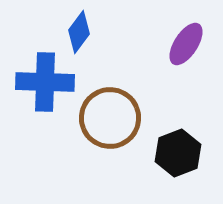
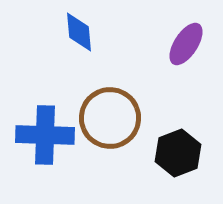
blue diamond: rotated 42 degrees counterclockwise
blue cross: moved 53 px down
